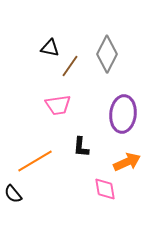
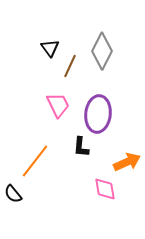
black triangle: rotated 42 degrees clockwise
gray diamond: moved 5 px left, 3 px up
brown line: rotated 10 degrees counterclockwise
pink trapezoid: rotated 108 degrees counterclockwise
purple ellipse: moved 25 px left
orange line: rotated 21 degrees counterclockwise
